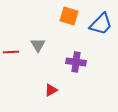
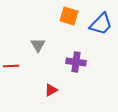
red line: moved 14 px down
